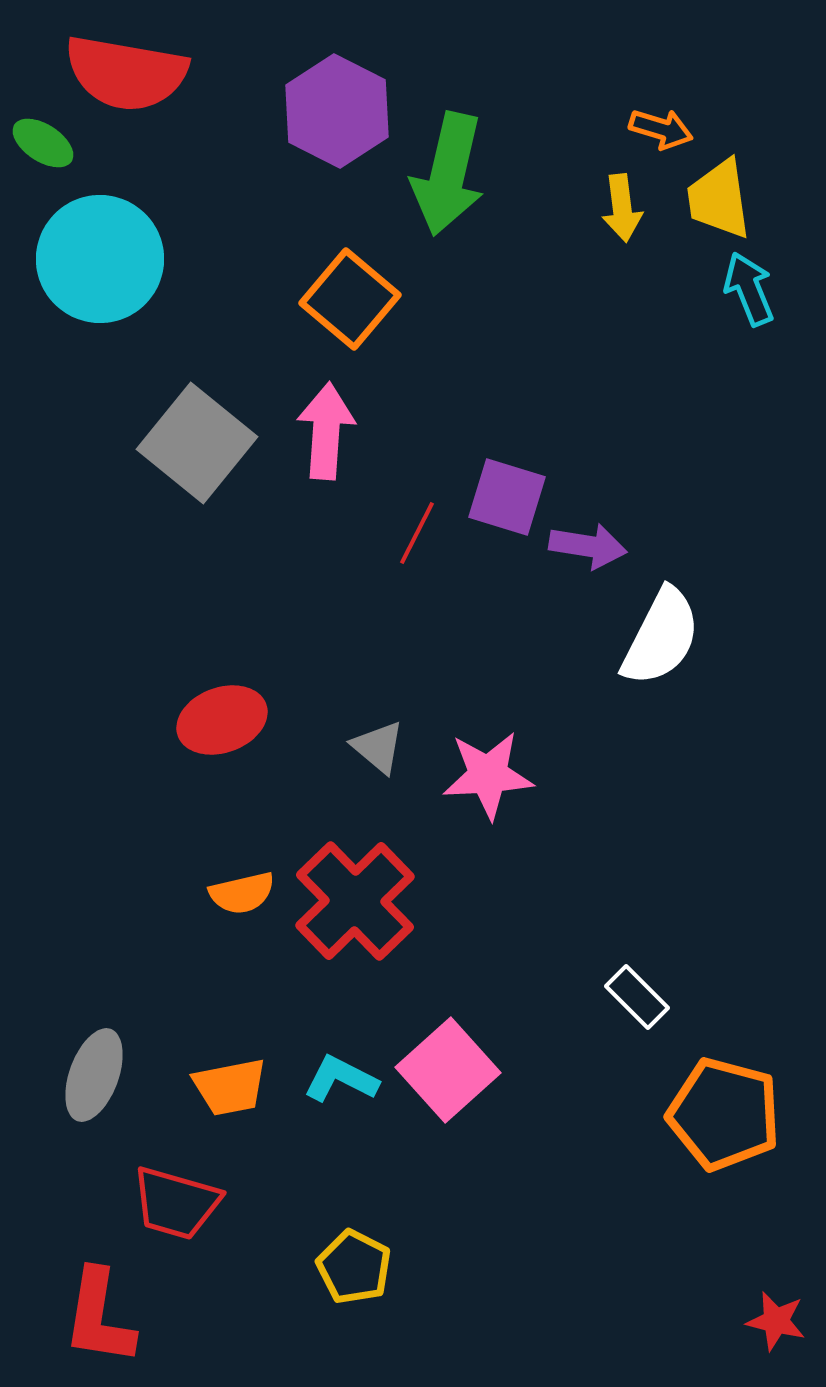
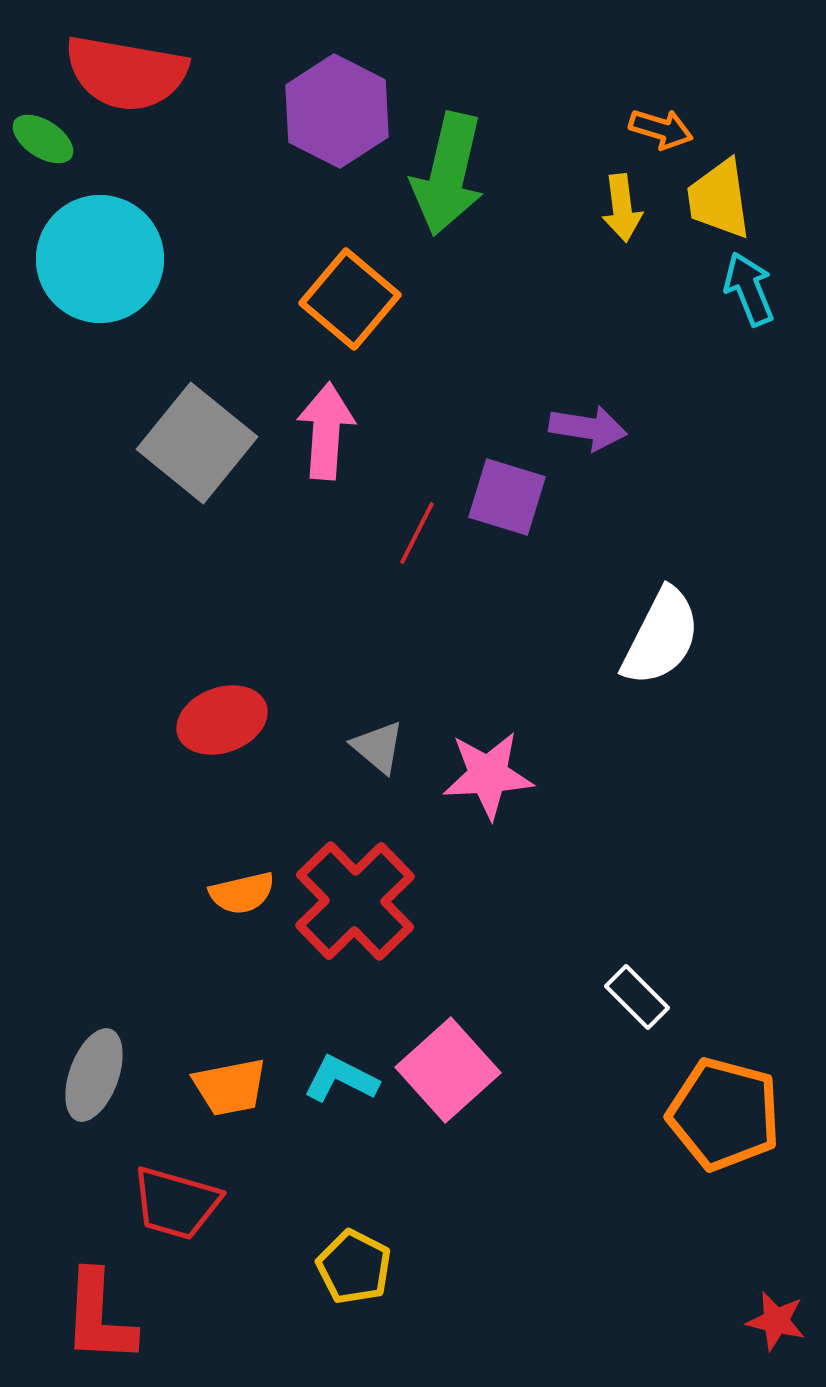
green ellipse: moved 4 px up
purple arrow: moved 118 px up
red L-shape: rotated 6 degrees counterclockwise
